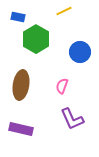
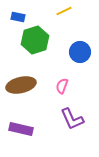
green hexagon: moved 1 px left, 1 px down; rotated 12 degrees clockwise
brown ellipse: rotated 68 degrees clockwise
